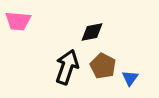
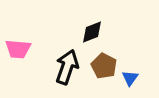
pink trapezoid: moved 28 px down
black diamond: rotated 10 degrees counterclockwise
brown pentagon: moved 1 px right
